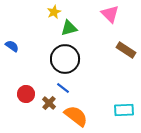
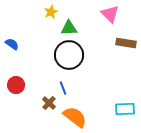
yellow star: moved 3 px left
green triangle: rotated 12 degrees clockwise
blue semicircle: moved 2 px up
brown rectangle: moved 7 px up; rotated 24 degrees counterclockwise
black circle: moved 4 px right, 4 px up
blue line: rotated 32 degrees clockwise
red circle: moved 10 px left, 9 px up
cyan rectangle: moved 1 px right, 1 px up
orange semicircle: moved 1 px left, 1 px down
